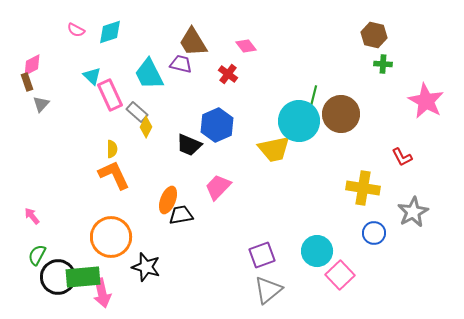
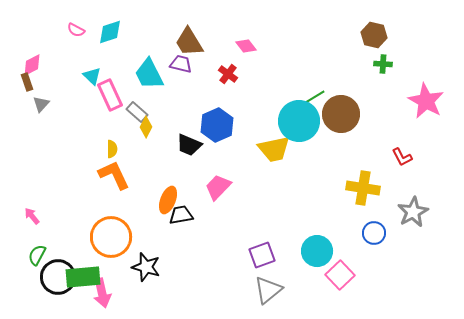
brown trapezoid at (193, 42): moved 4 px left
green line at (313, 98): rotated 45 degrees clockwise
